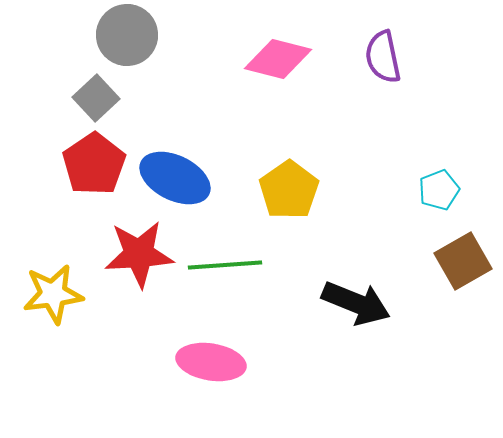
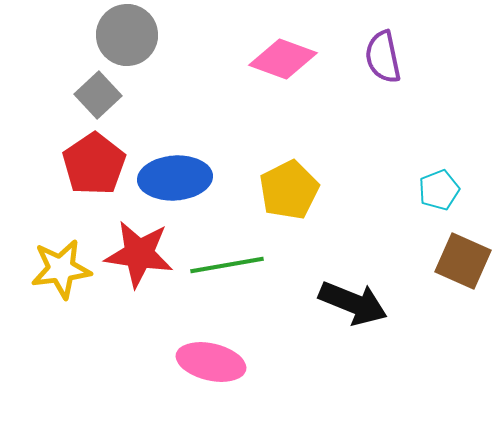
pink diamond: moved 5 px right; rotated 6 degrees clockwise
gray square: moved 2 px right, 3 px up
blue ellipse: rotated 30 degrees counterclockwise
yellow pentagon: rotated 8 degrees clockwise
red star: rotated 12 degrees clockwise
brown square: rotated 36 degrees counterclockwise
green line: moved 2 px right; rotated 6 degrees counterclockwise
yellow star: moved 8 px right, 25 px up
black arrow: moved 3 px left
pink ellipse: rotated 4 degrees clockwise
